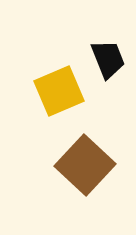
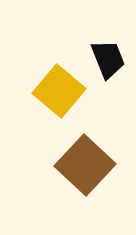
yellow square: rotated 27 degrees counterclockwise
